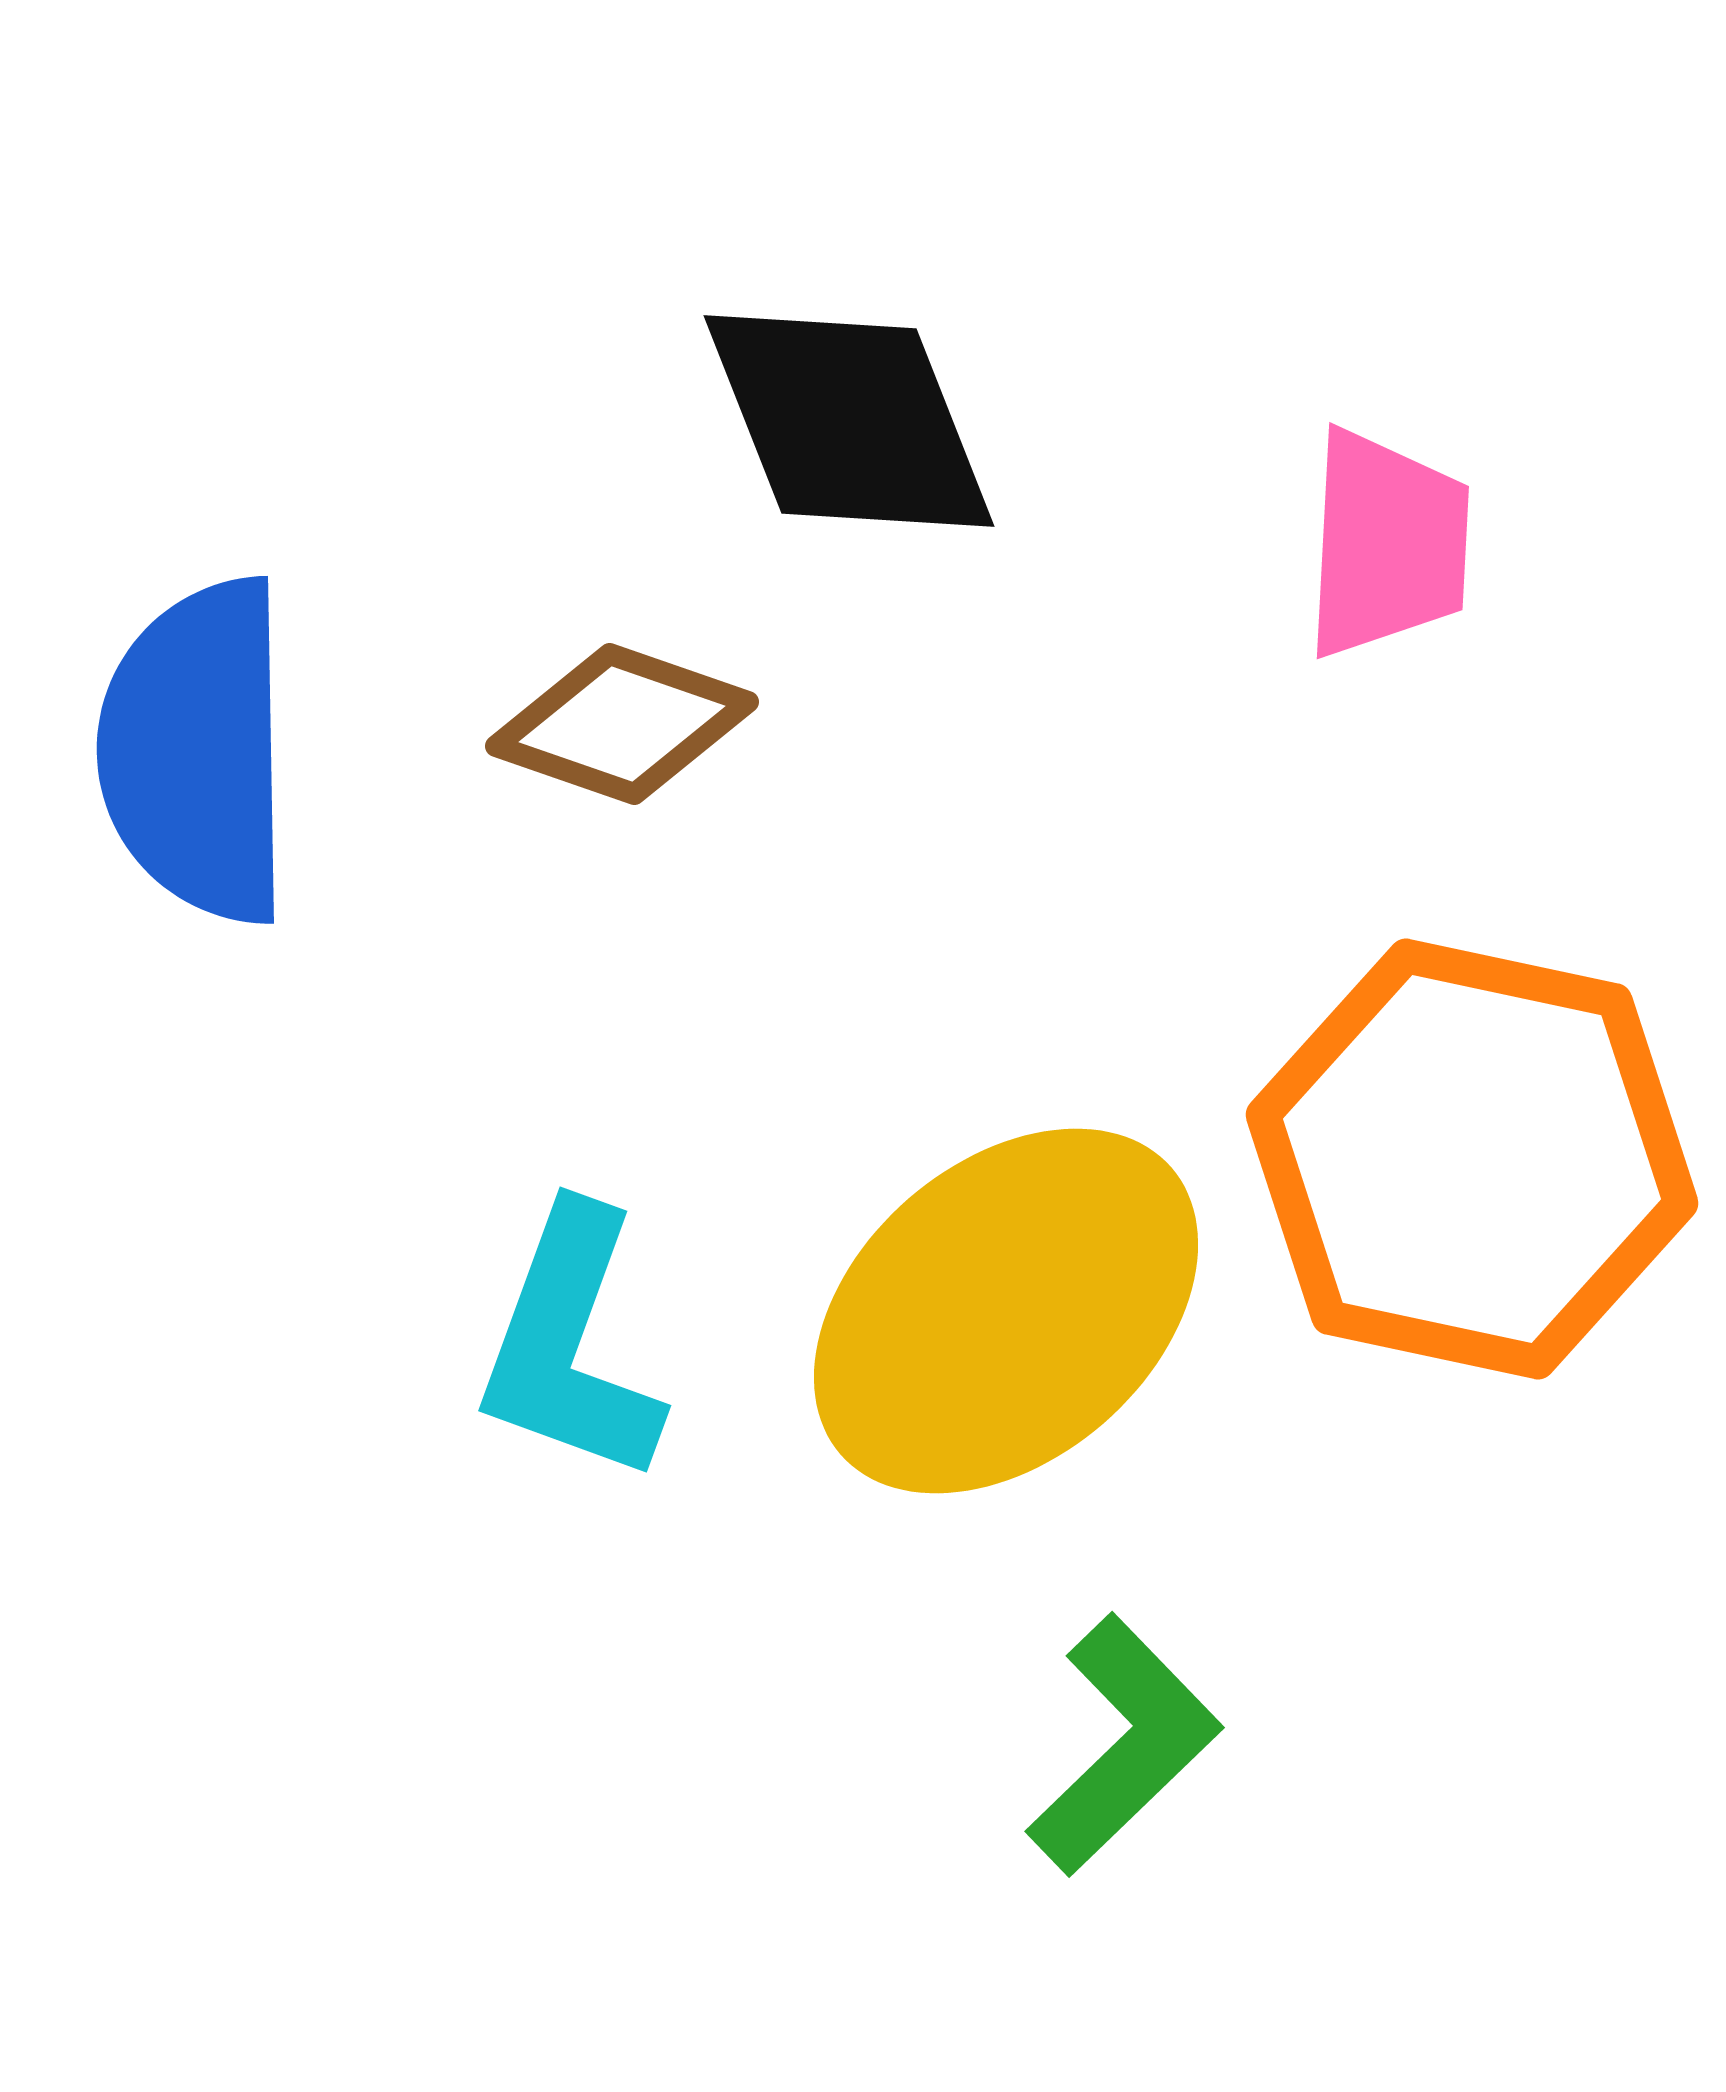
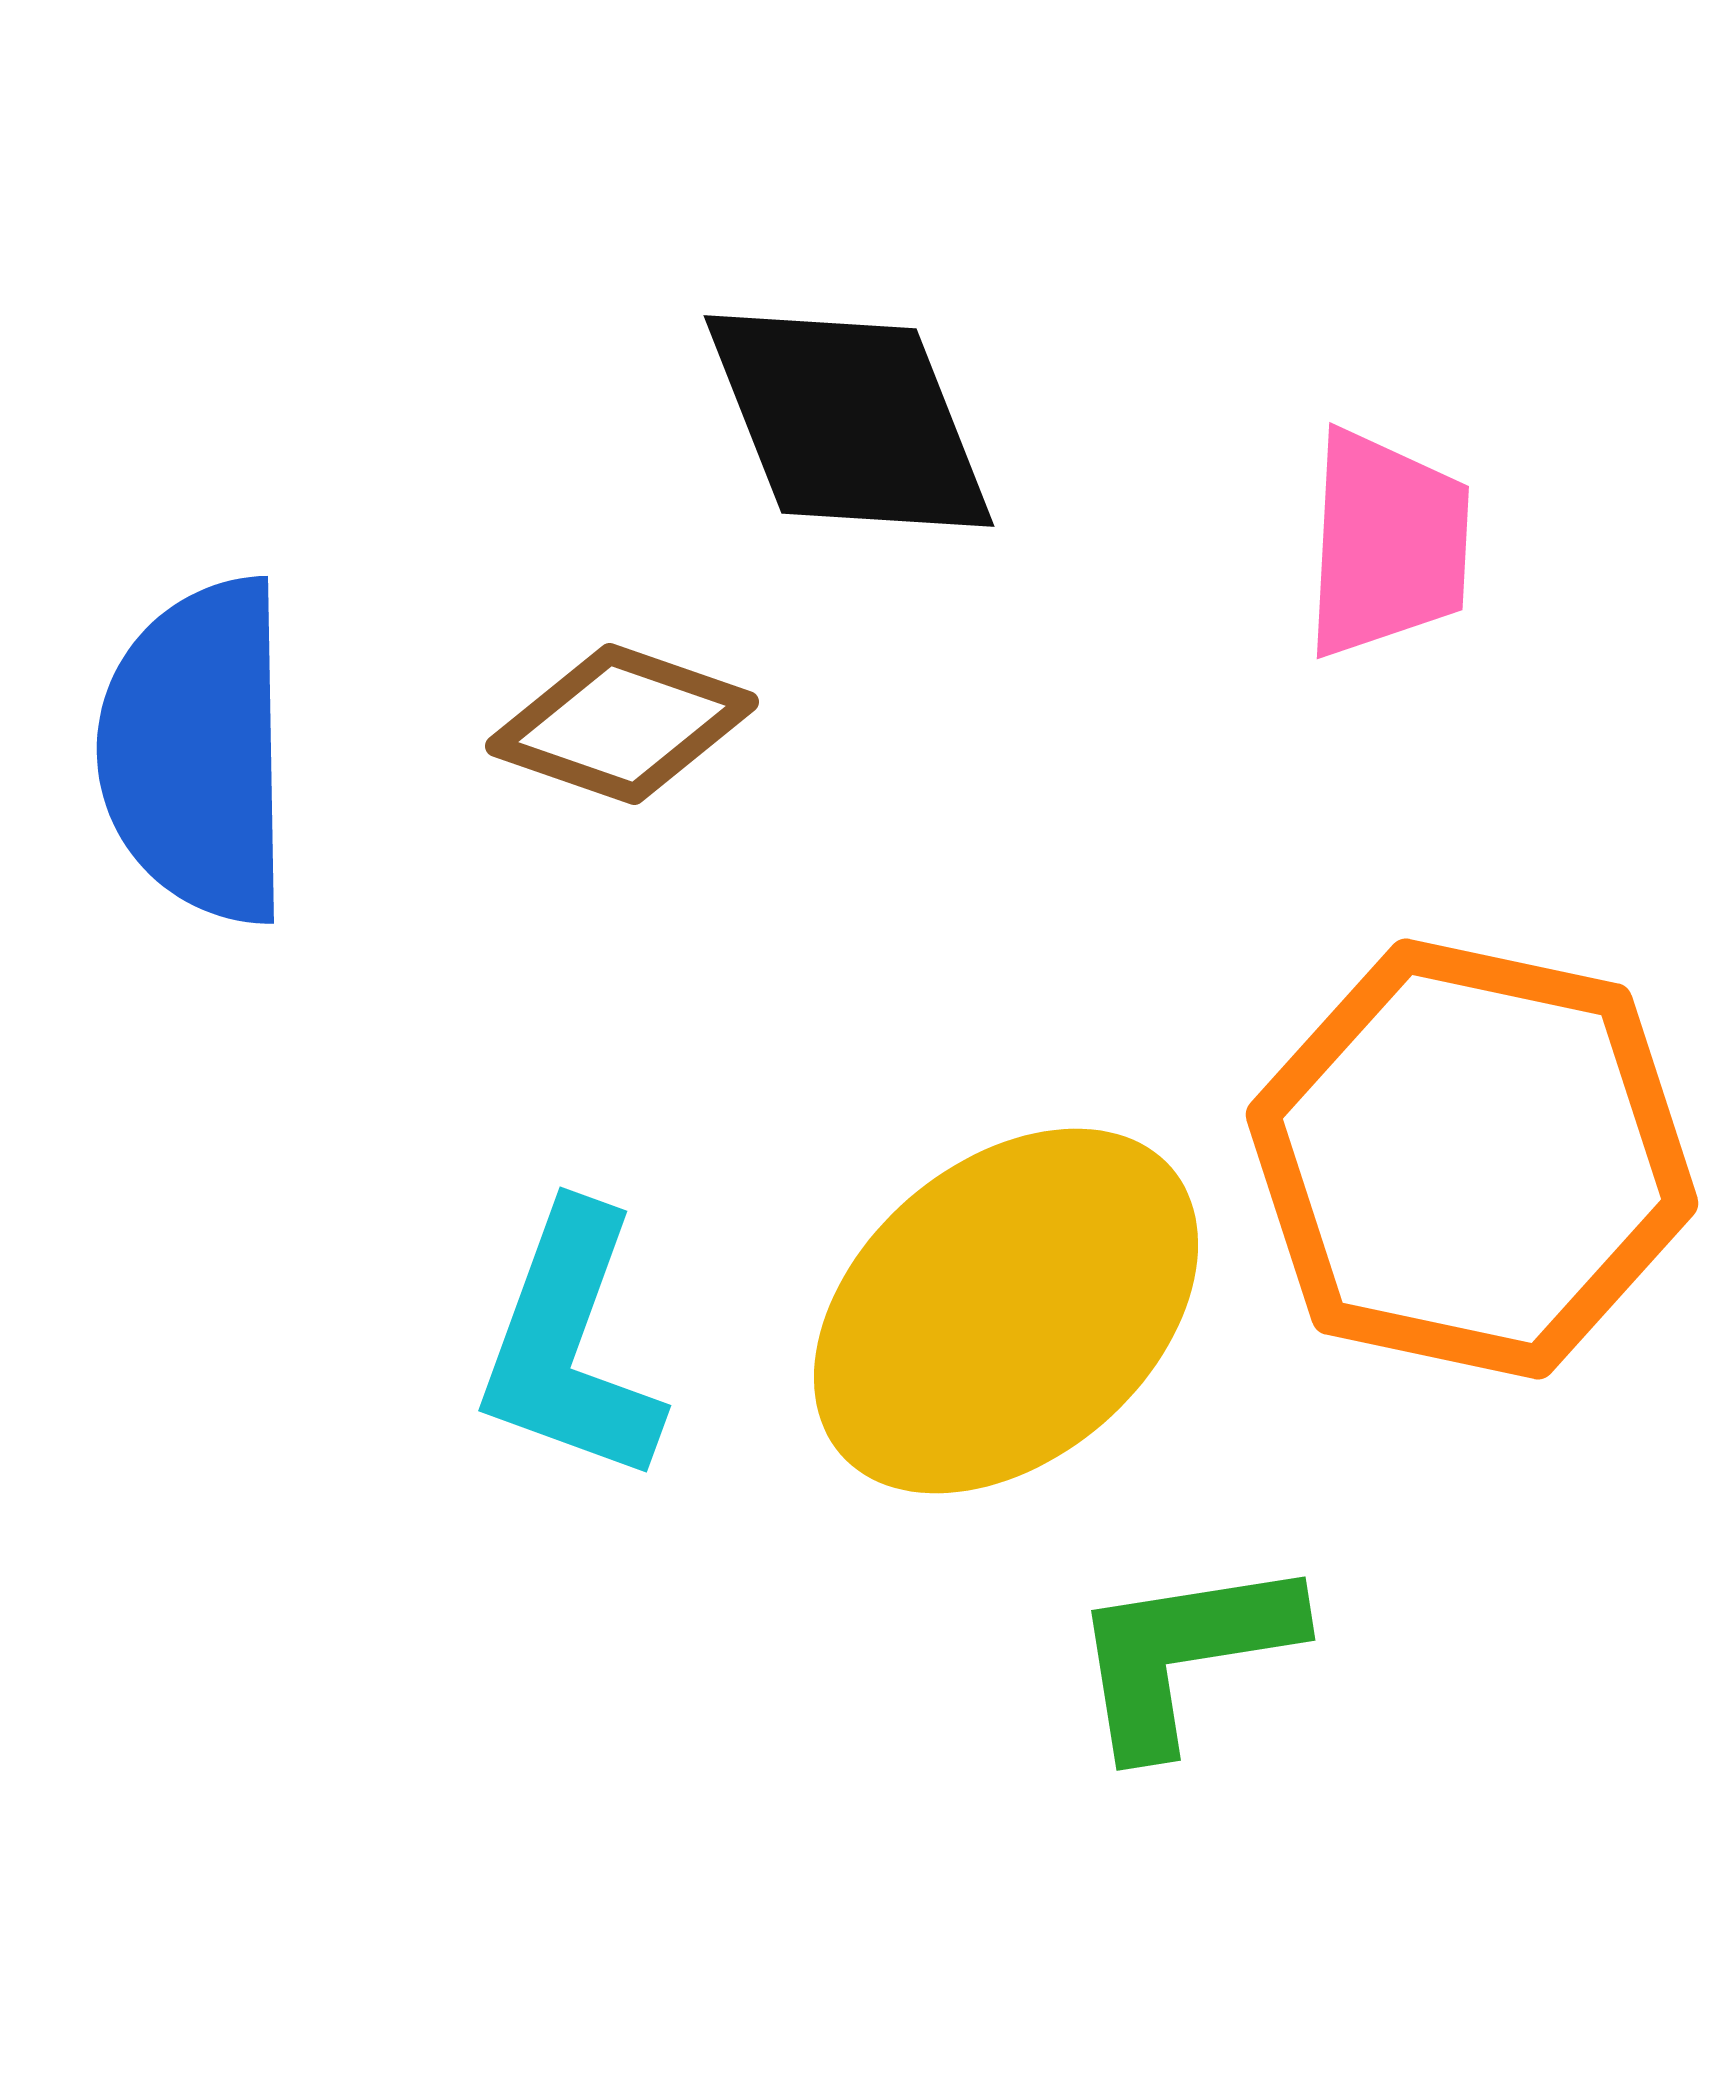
green L-shape: moved 60 px right, 91 px up; rotated 145 degrees counterclockwise
